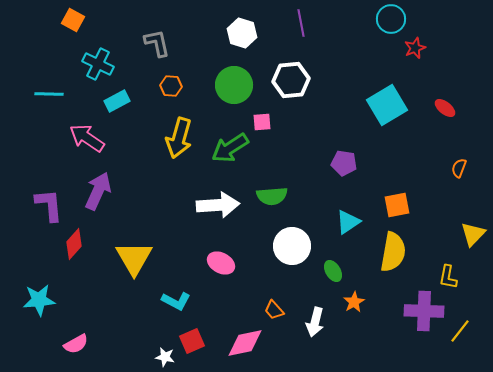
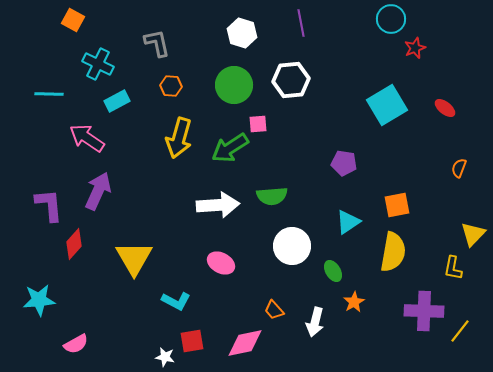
pink square at (262, 122): moved 4 px left, 2 px down
yellow L-shape at (448, 277): moved 5 px right, 9 px up
red square at (192, 341): rotated 15 degrees clockwise
